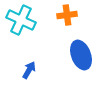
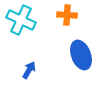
orange cross: rotated 12 degrees clockwise
